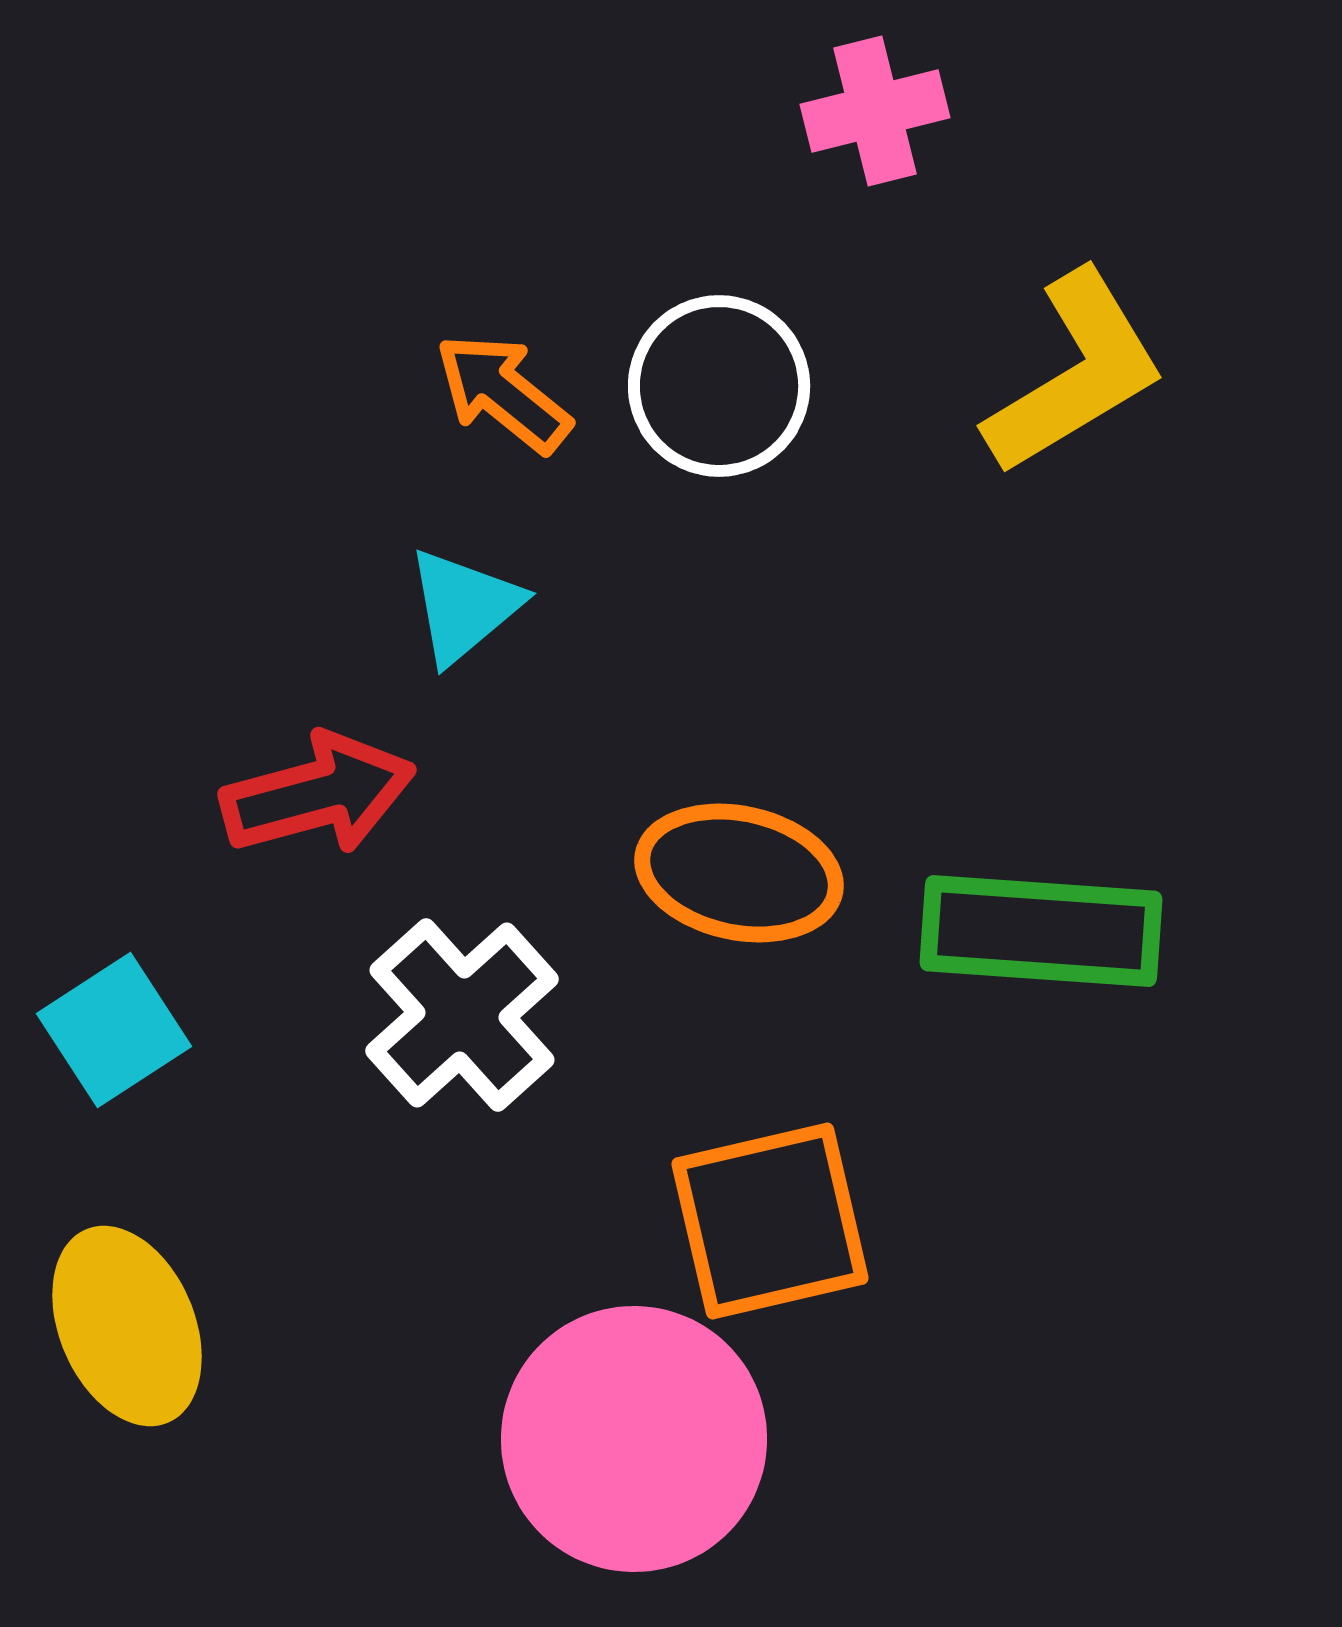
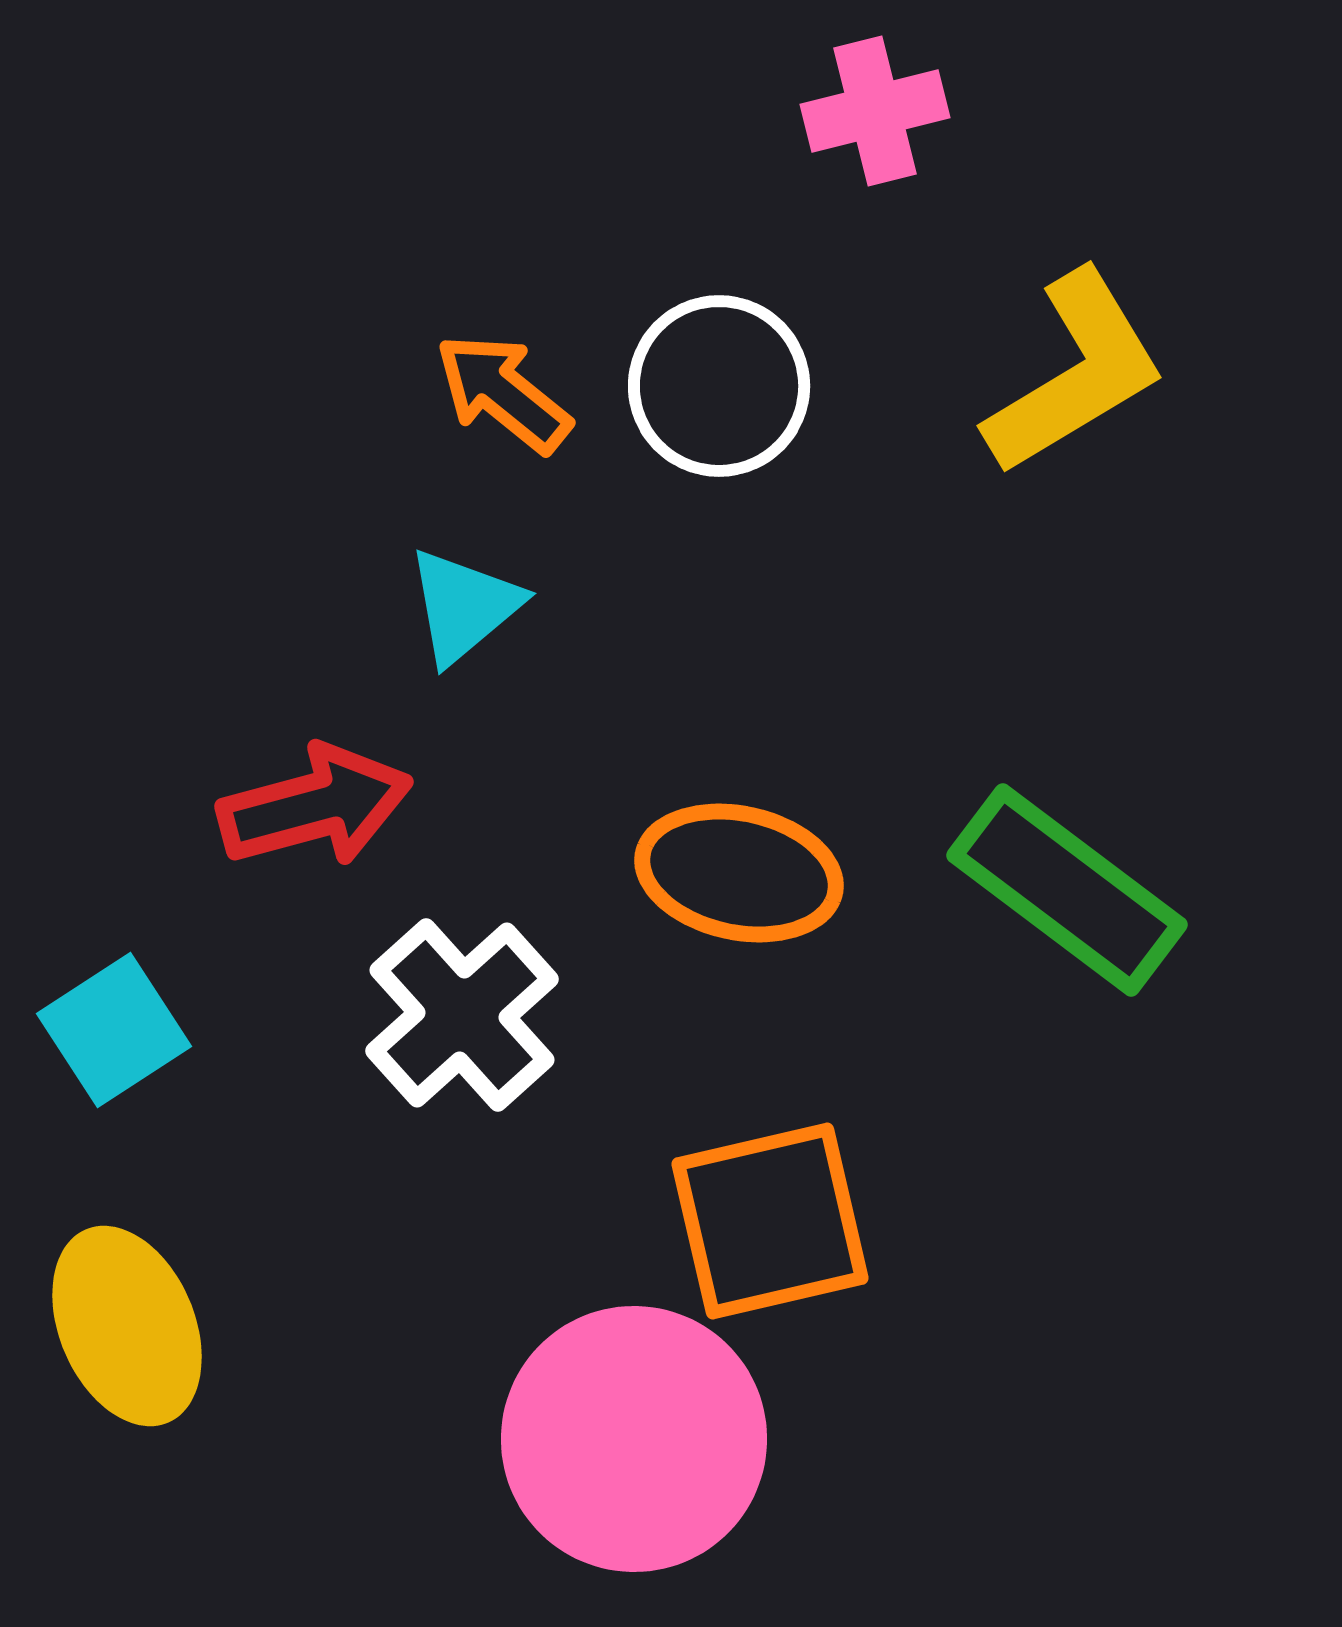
red arrow: moved 3 px left, 12 px down
green rectangle: moved 26 px right, 41 px up; rotated 33 degrees clockwise
